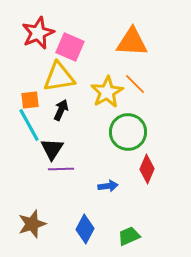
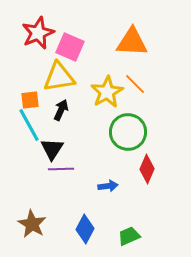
brown star: rotated 24 degrees counterclockwise
